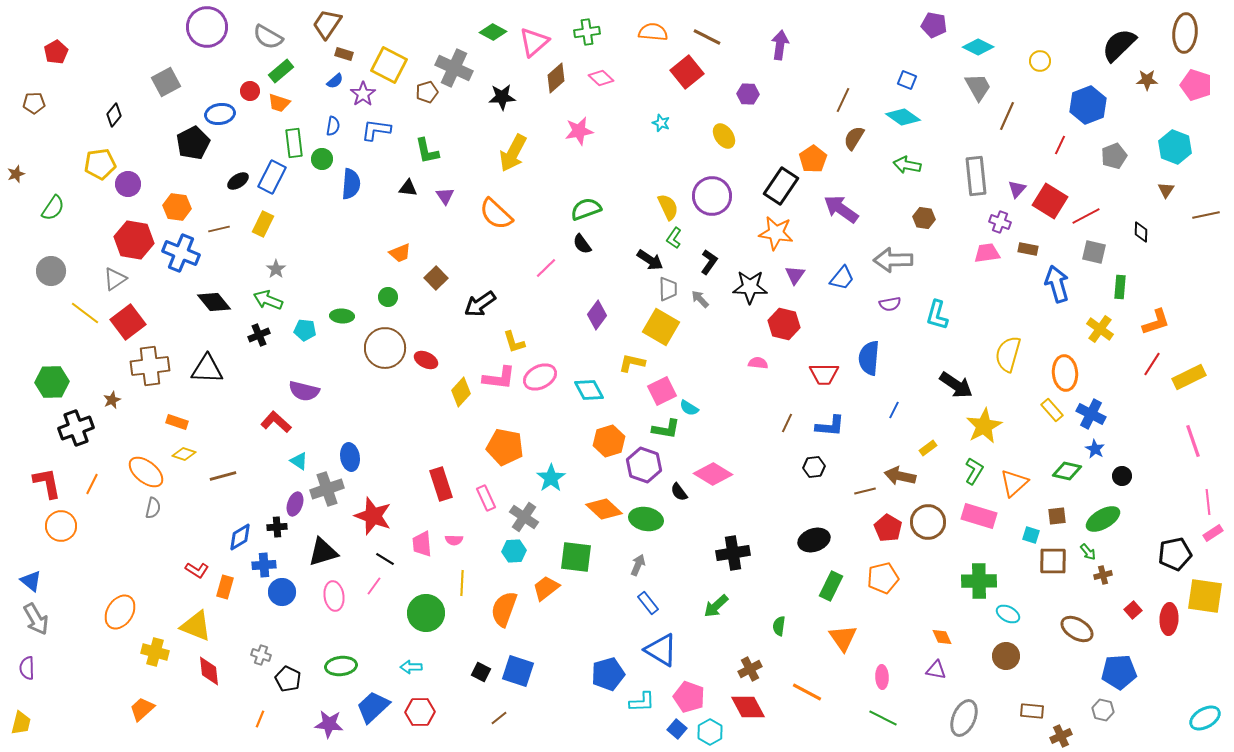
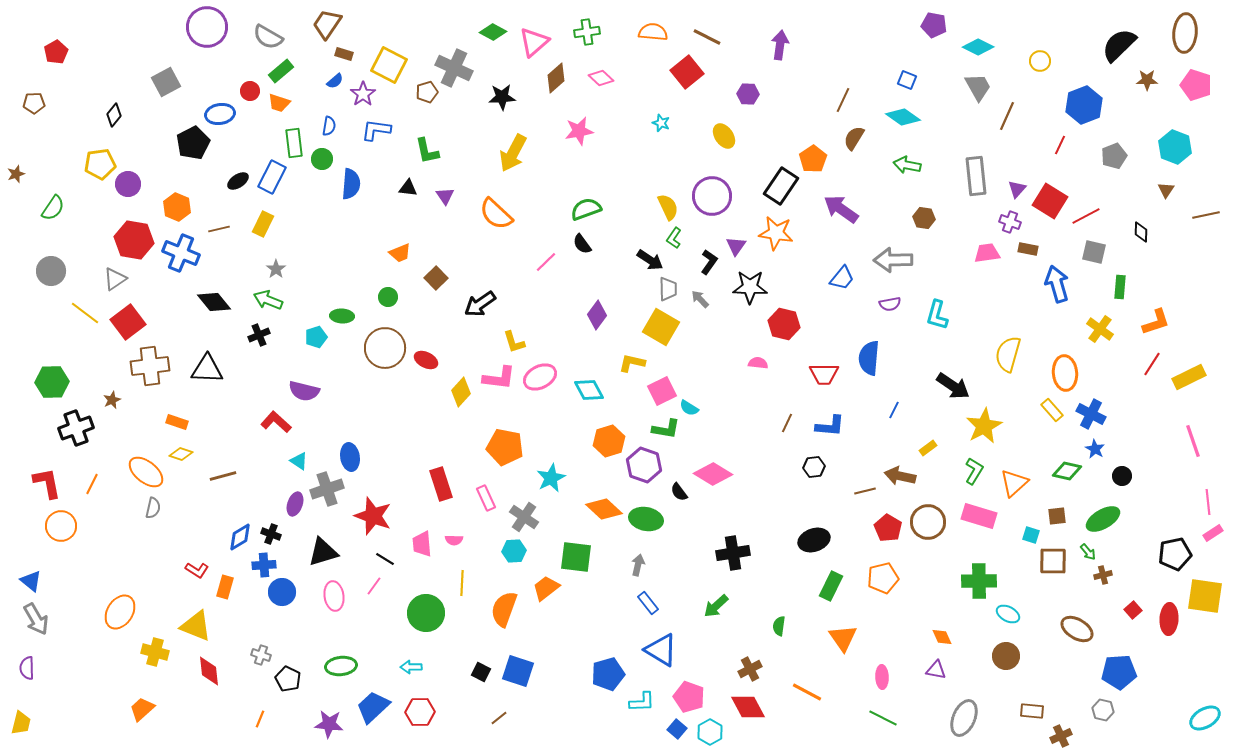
blue hexagon at (1088, 105): moved 4 px left
blue semicircle at (333, 126): moved 4 px left
orange hexagon at (177, 207): rotated 16 degrees clockwise
purple cross at (1000, 222): moved 10 px right
pink line at (546, 268): moved 6 px up
purple triangle at (795, 275): moved 59 px left, 29 px up
cyan pentagon at (305, 330): moved 11 px right, 7 px down; rotated 25 degrees counterclockwise
black arrow at (956, 385): moved 3 px left, 1 px down
yellow diamond at (184, 454): moved 3 px left
cyan star at (551, 478): rotated 8 degrees clockwise
black cross at (277, 527): moved 6 px left, 7 px down; rotated 24 degrees clockwise
gray arrow at (638, 565): rotated 10 degrees counterclockwise
